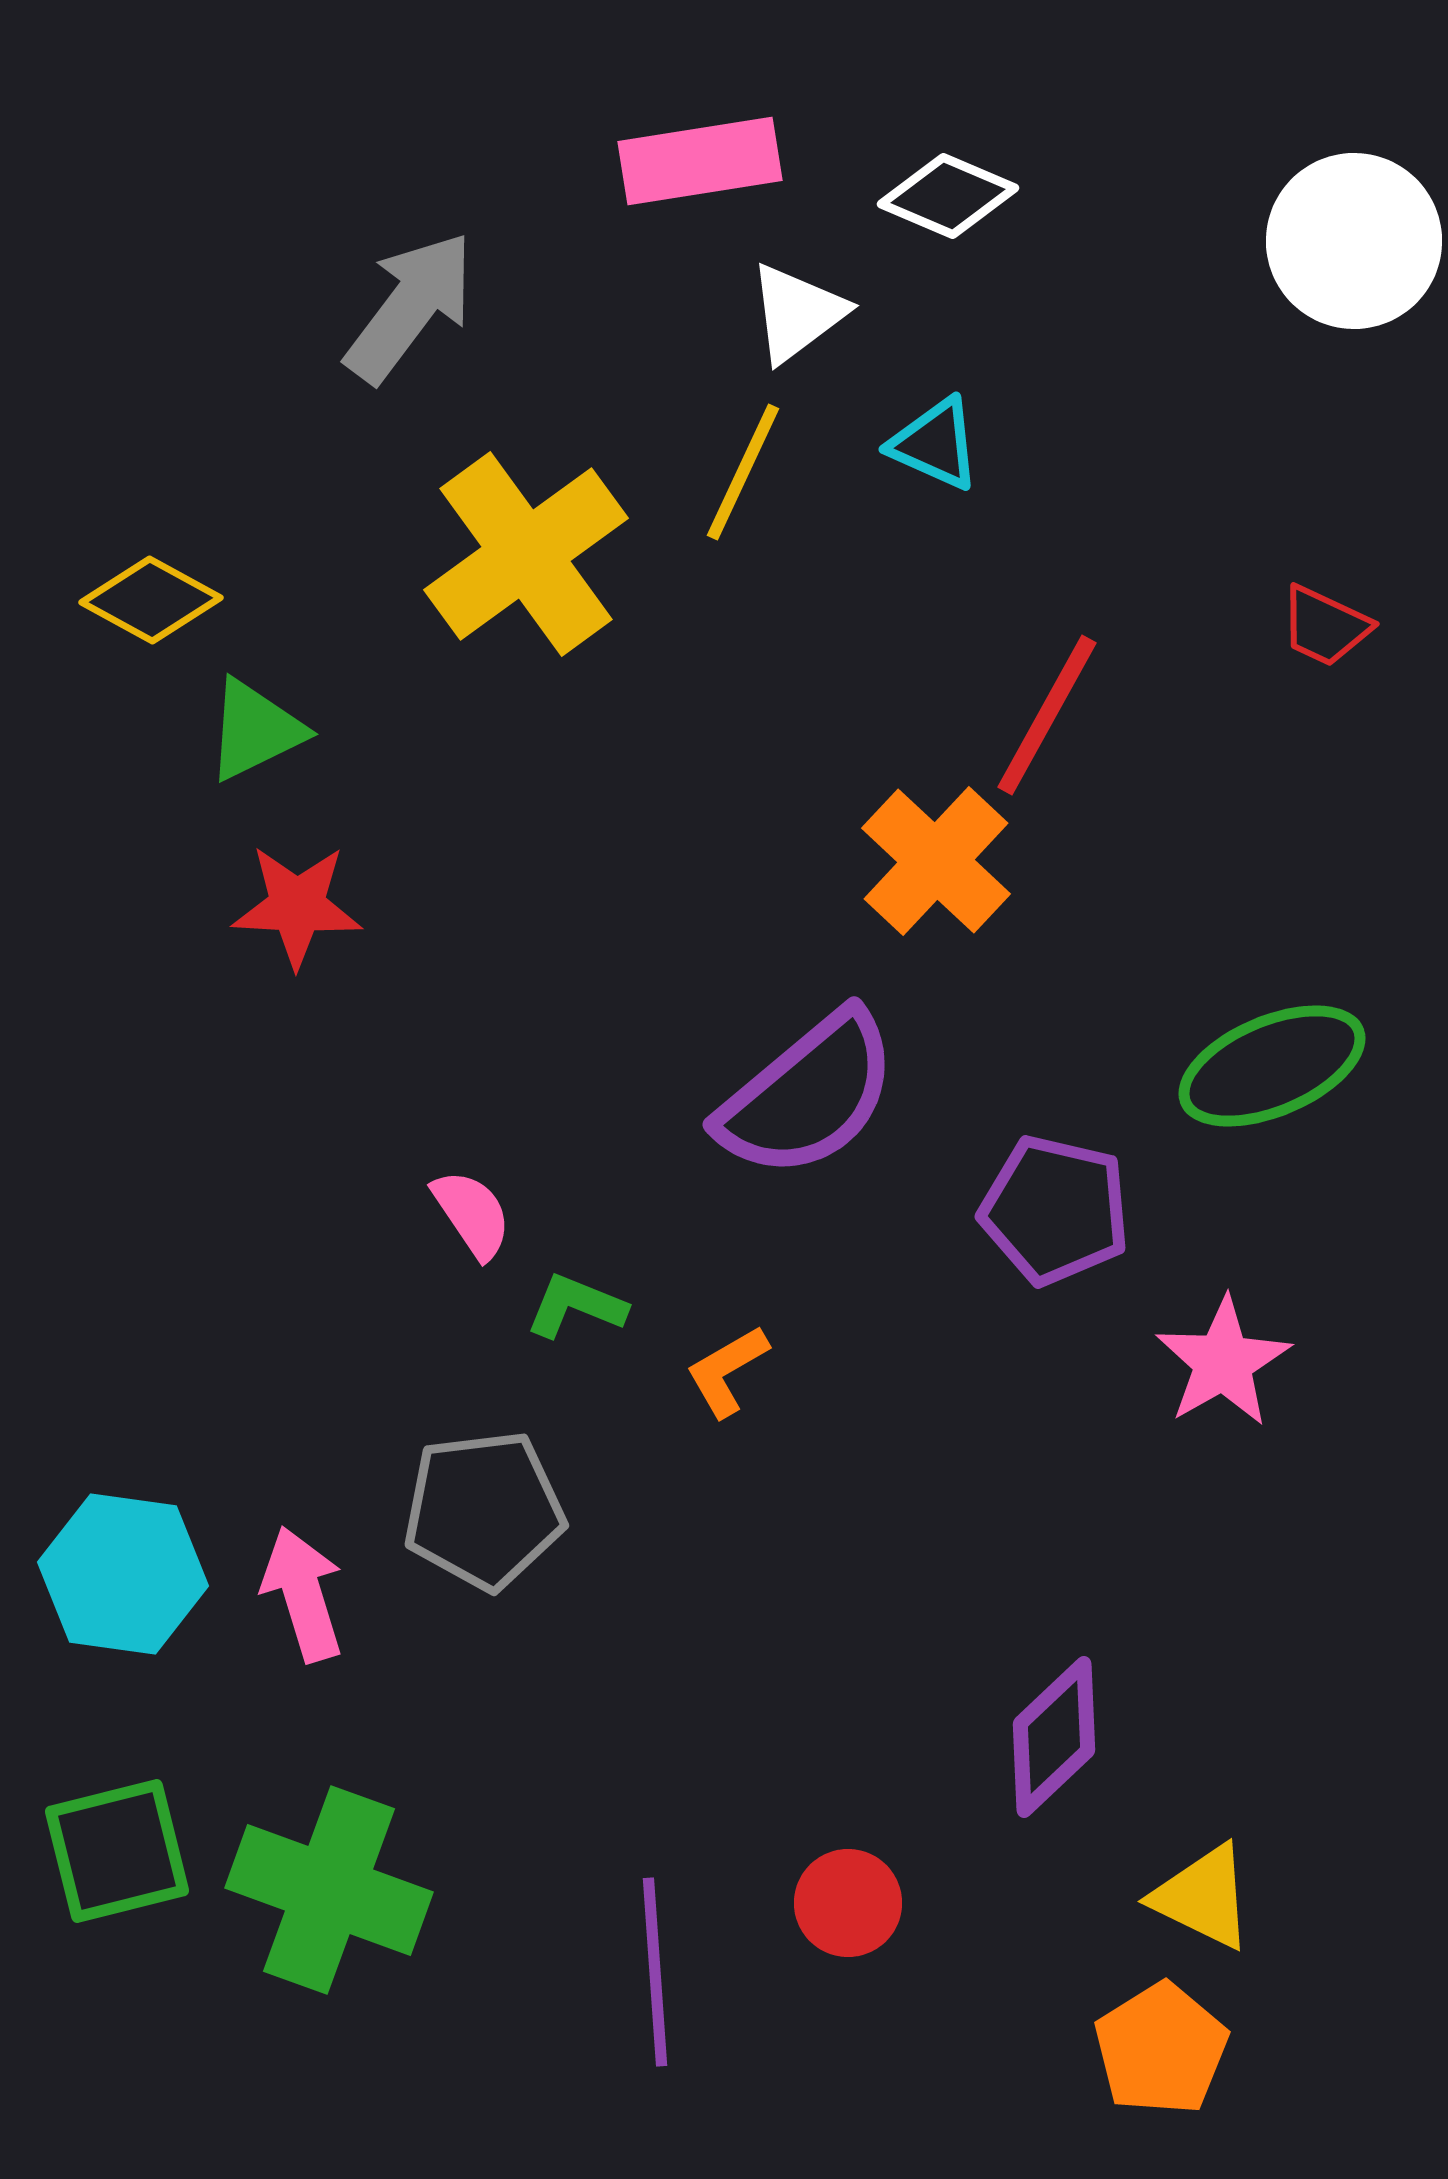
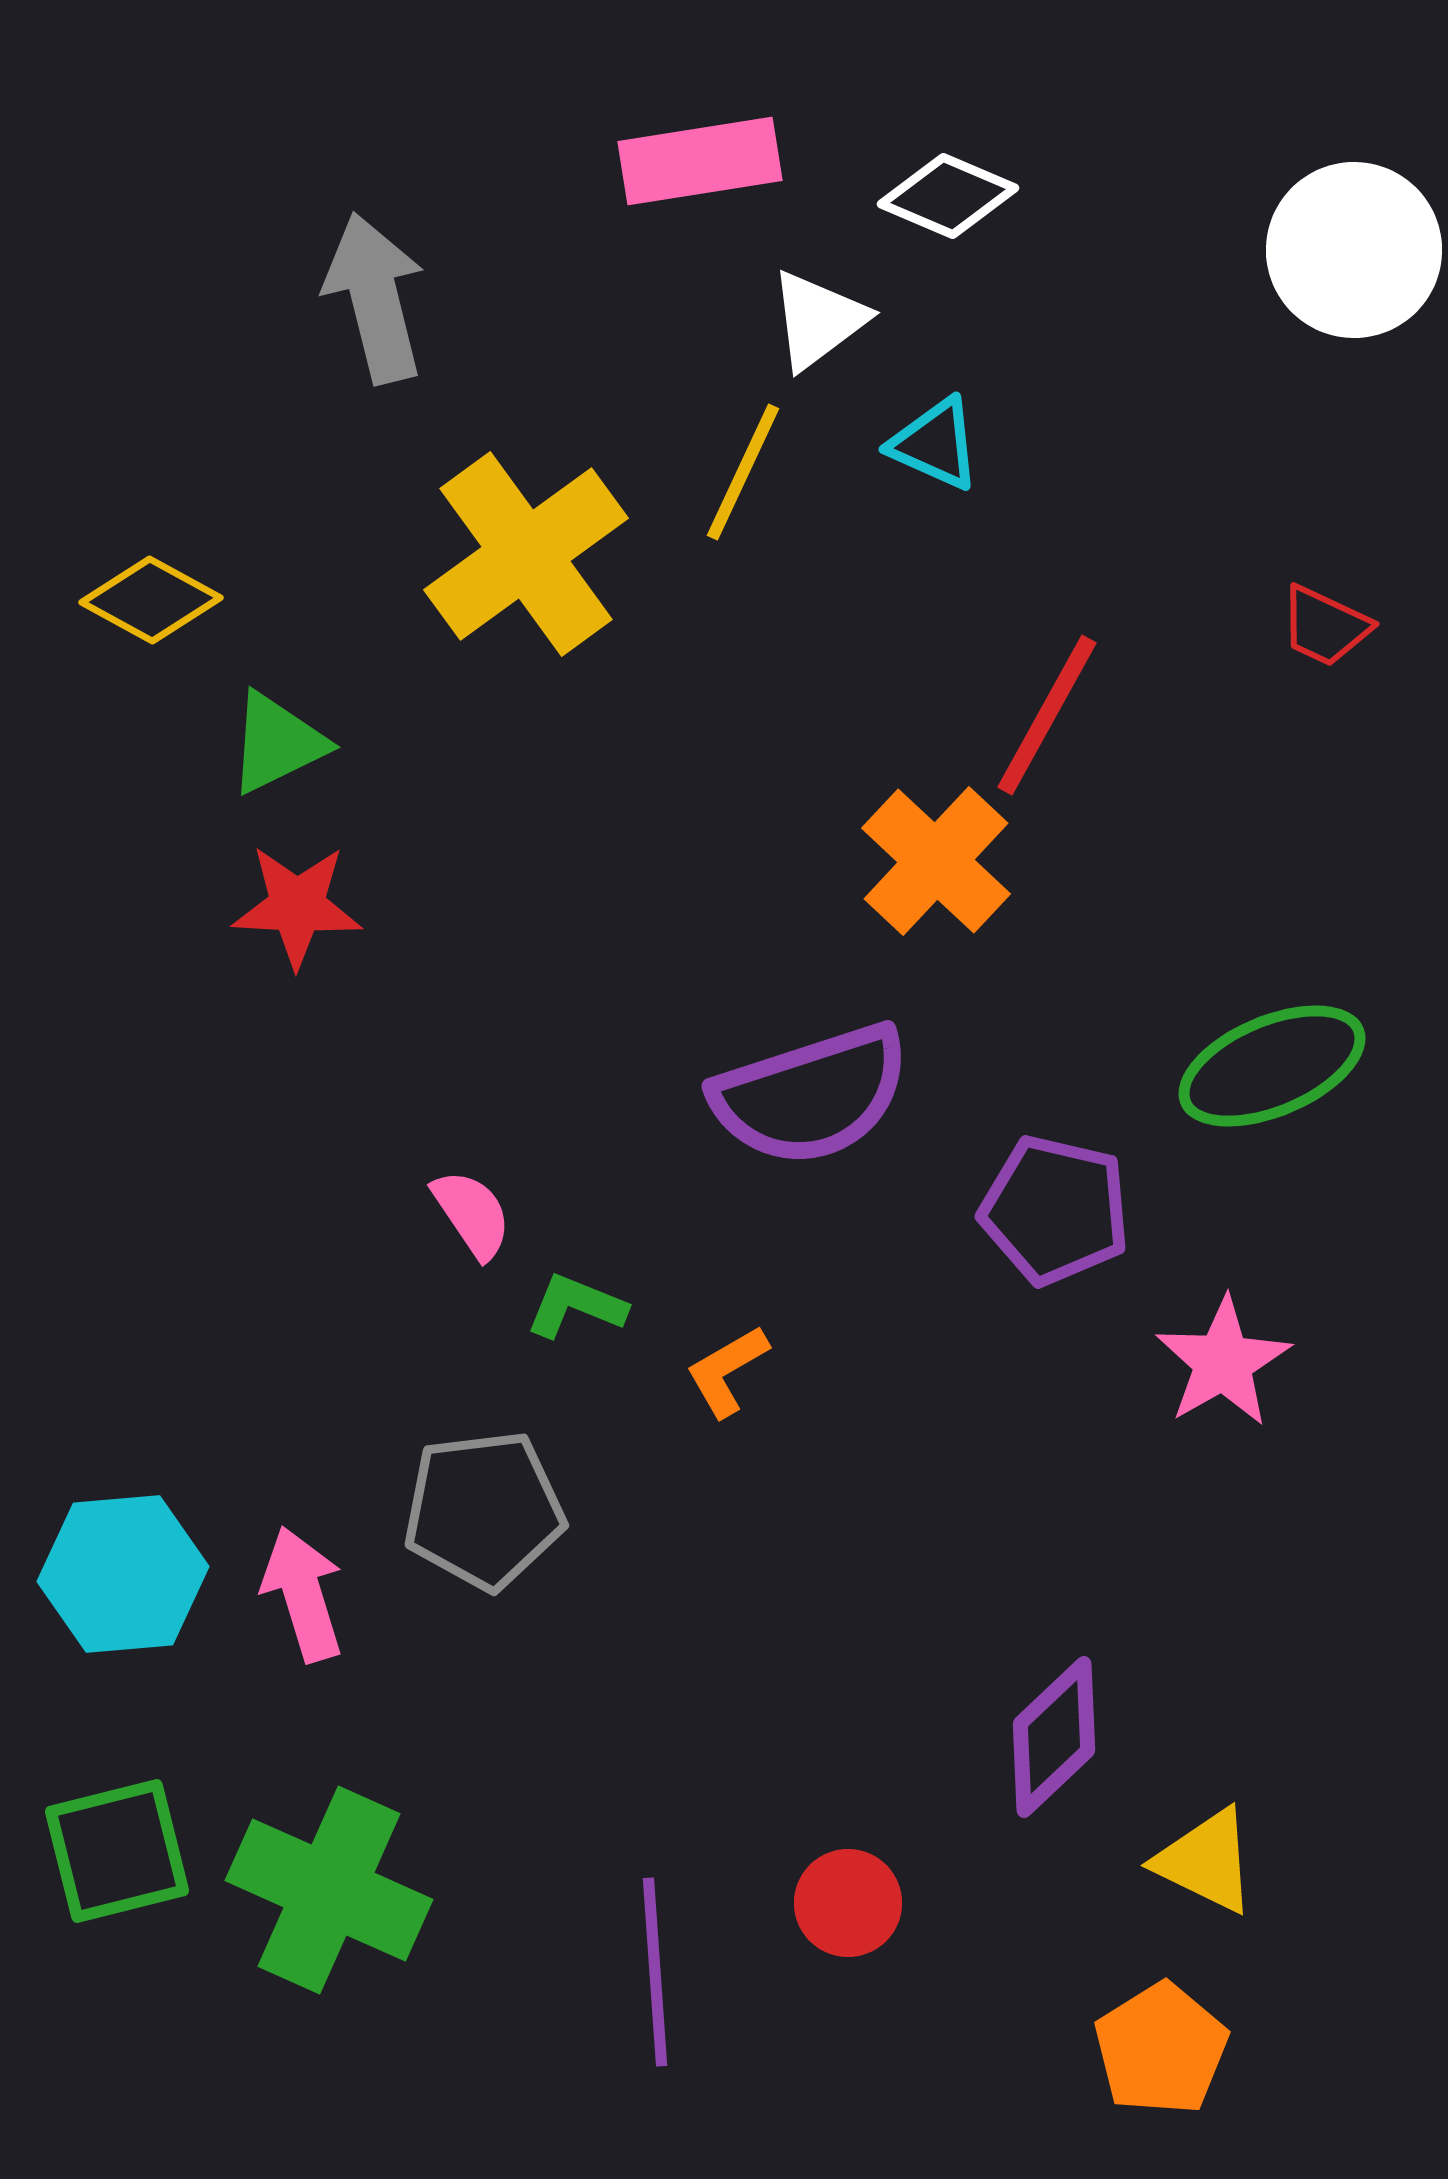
white circle: moved 9 px down
gray arrow: moved 35 px left, 9 px up; rotated 51 degrees counterclockwise
white triangle: moved 21 px right, 7 px down
green triangle: moved 22 px right, 13 px down
purple semicircle: moved 3 px right; rotated 22 degrees clockwise
cyan hexagon: rotated 13 degrees counterclockwise
green cross: rotated 4 degrees clockwise
yellow triangle: moved 3 px right, 36 px up
